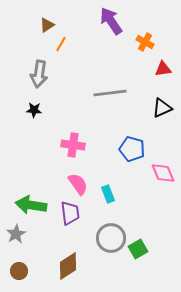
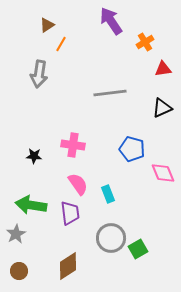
orange cross: rotated 30 degrees clockwise
black star: moved 46 px down
